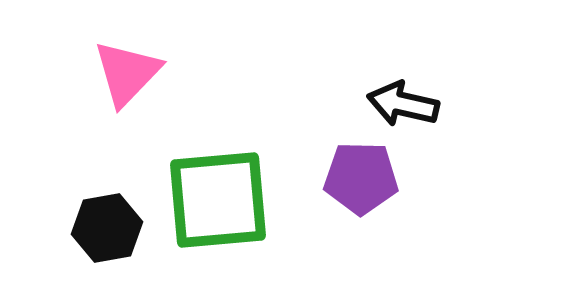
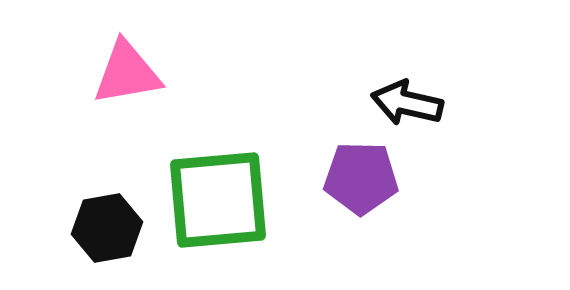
pink triangle: rotated 36 degrees clockwise
black arrow: moved 4 px right, 1 px up
